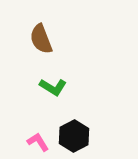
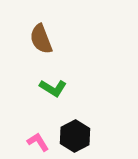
green L-shape: moved 1 px down
black hexagon: moved 1 px right
